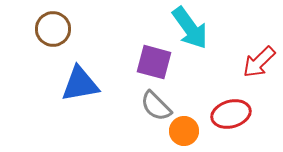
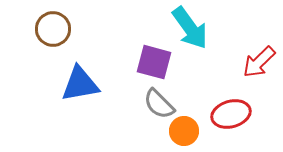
gray semicircle: moved 3 px right, 2 px up
